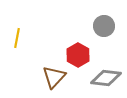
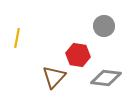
red hexagon: rotated 20 degrees counterclockwise
